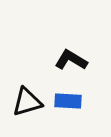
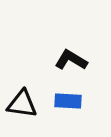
black triangle: moved 5 px left, 2 px down; rotated 24 degrees clockwise
